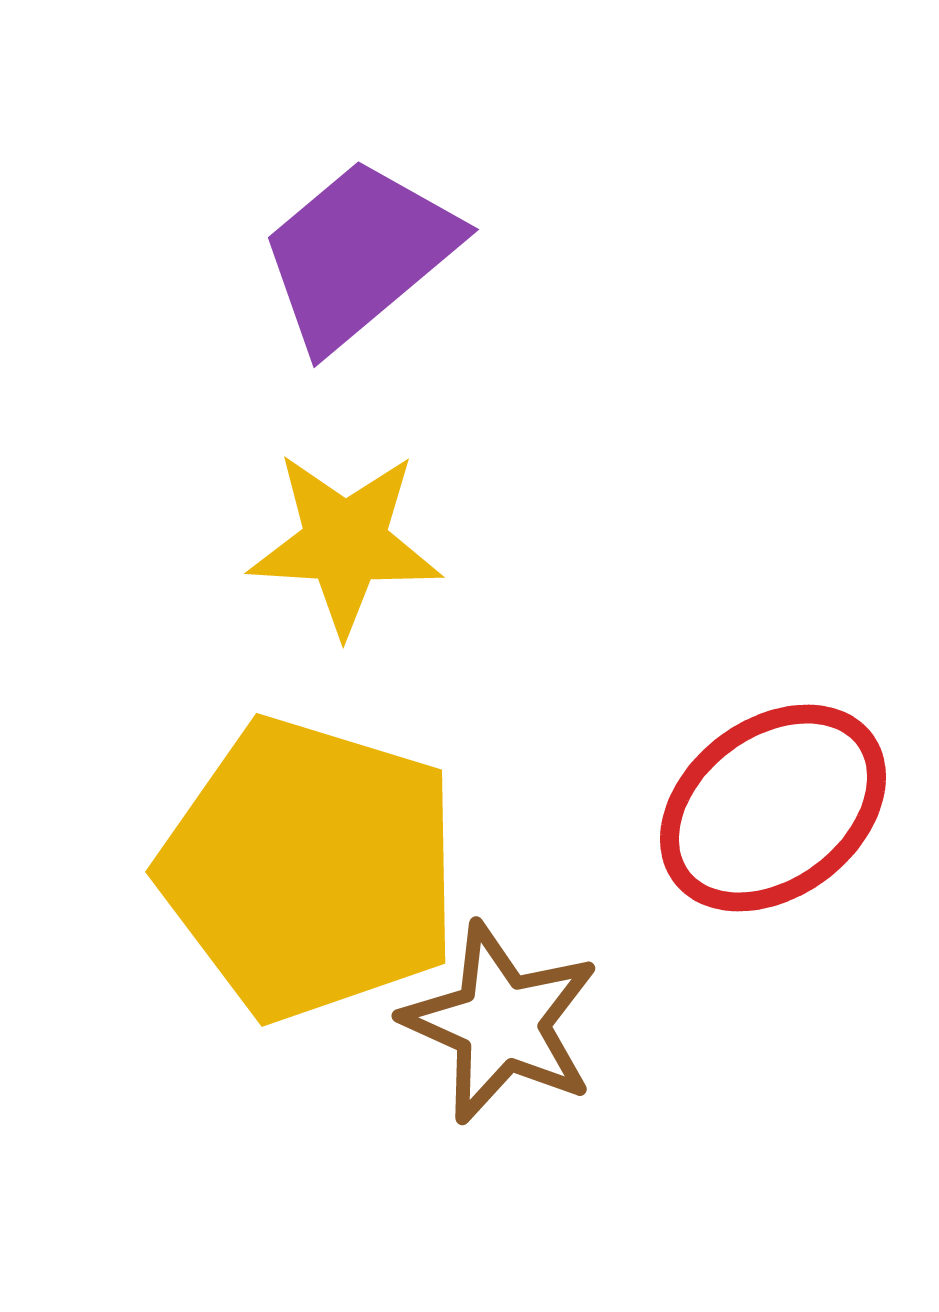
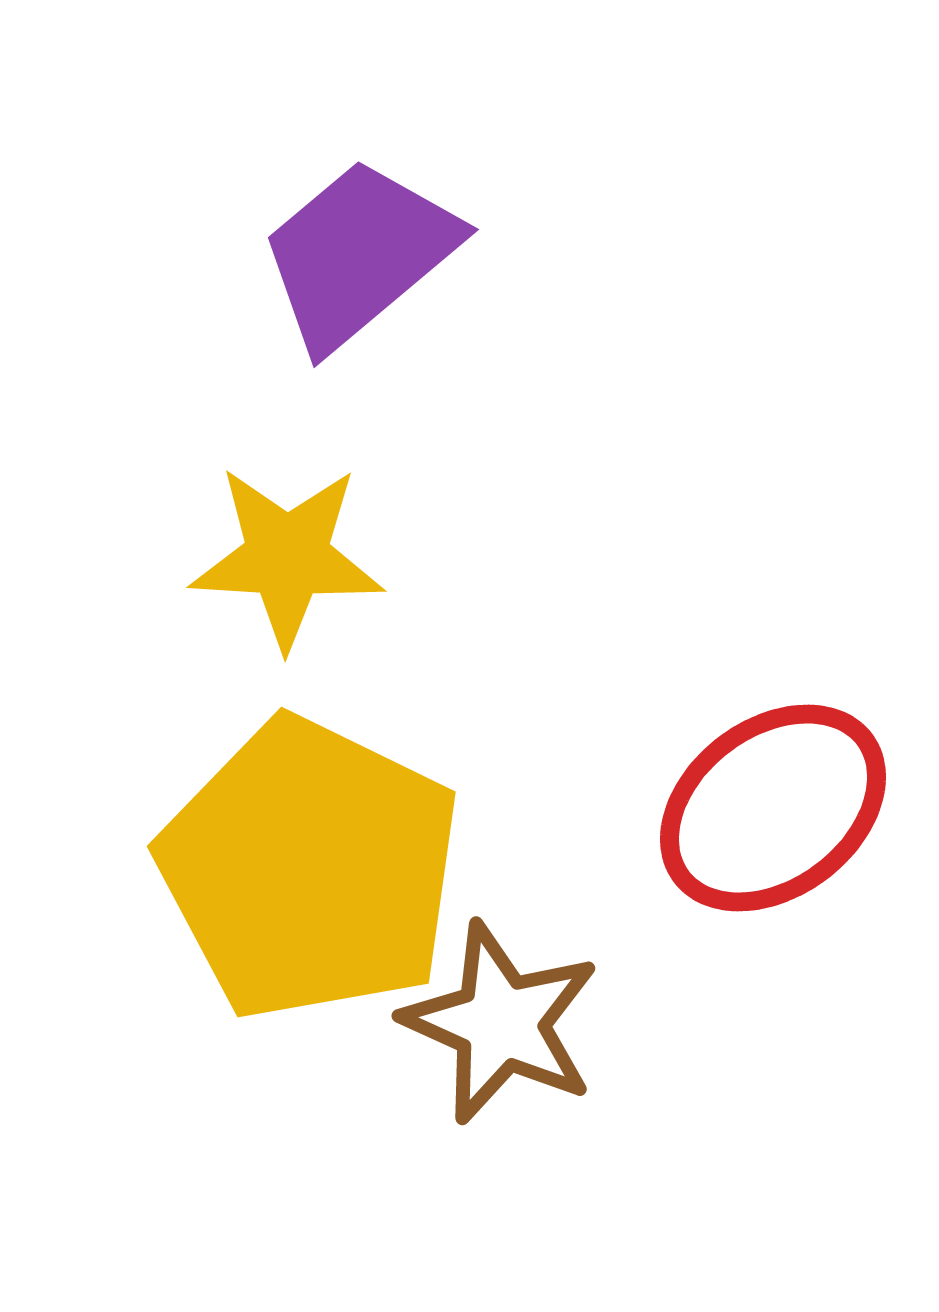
yellow star: moved 58 px left, 14 px down
yellow pentagon: rotated 9 degrees clockwise
